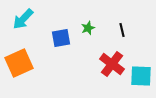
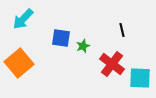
green star: moved 5 px left, 18 px down
blue square: rotated 18 degrees clockwise
orange square: rotated 16 degrees counterclockwise
cyan square: moved 1 px left, 2 px down
